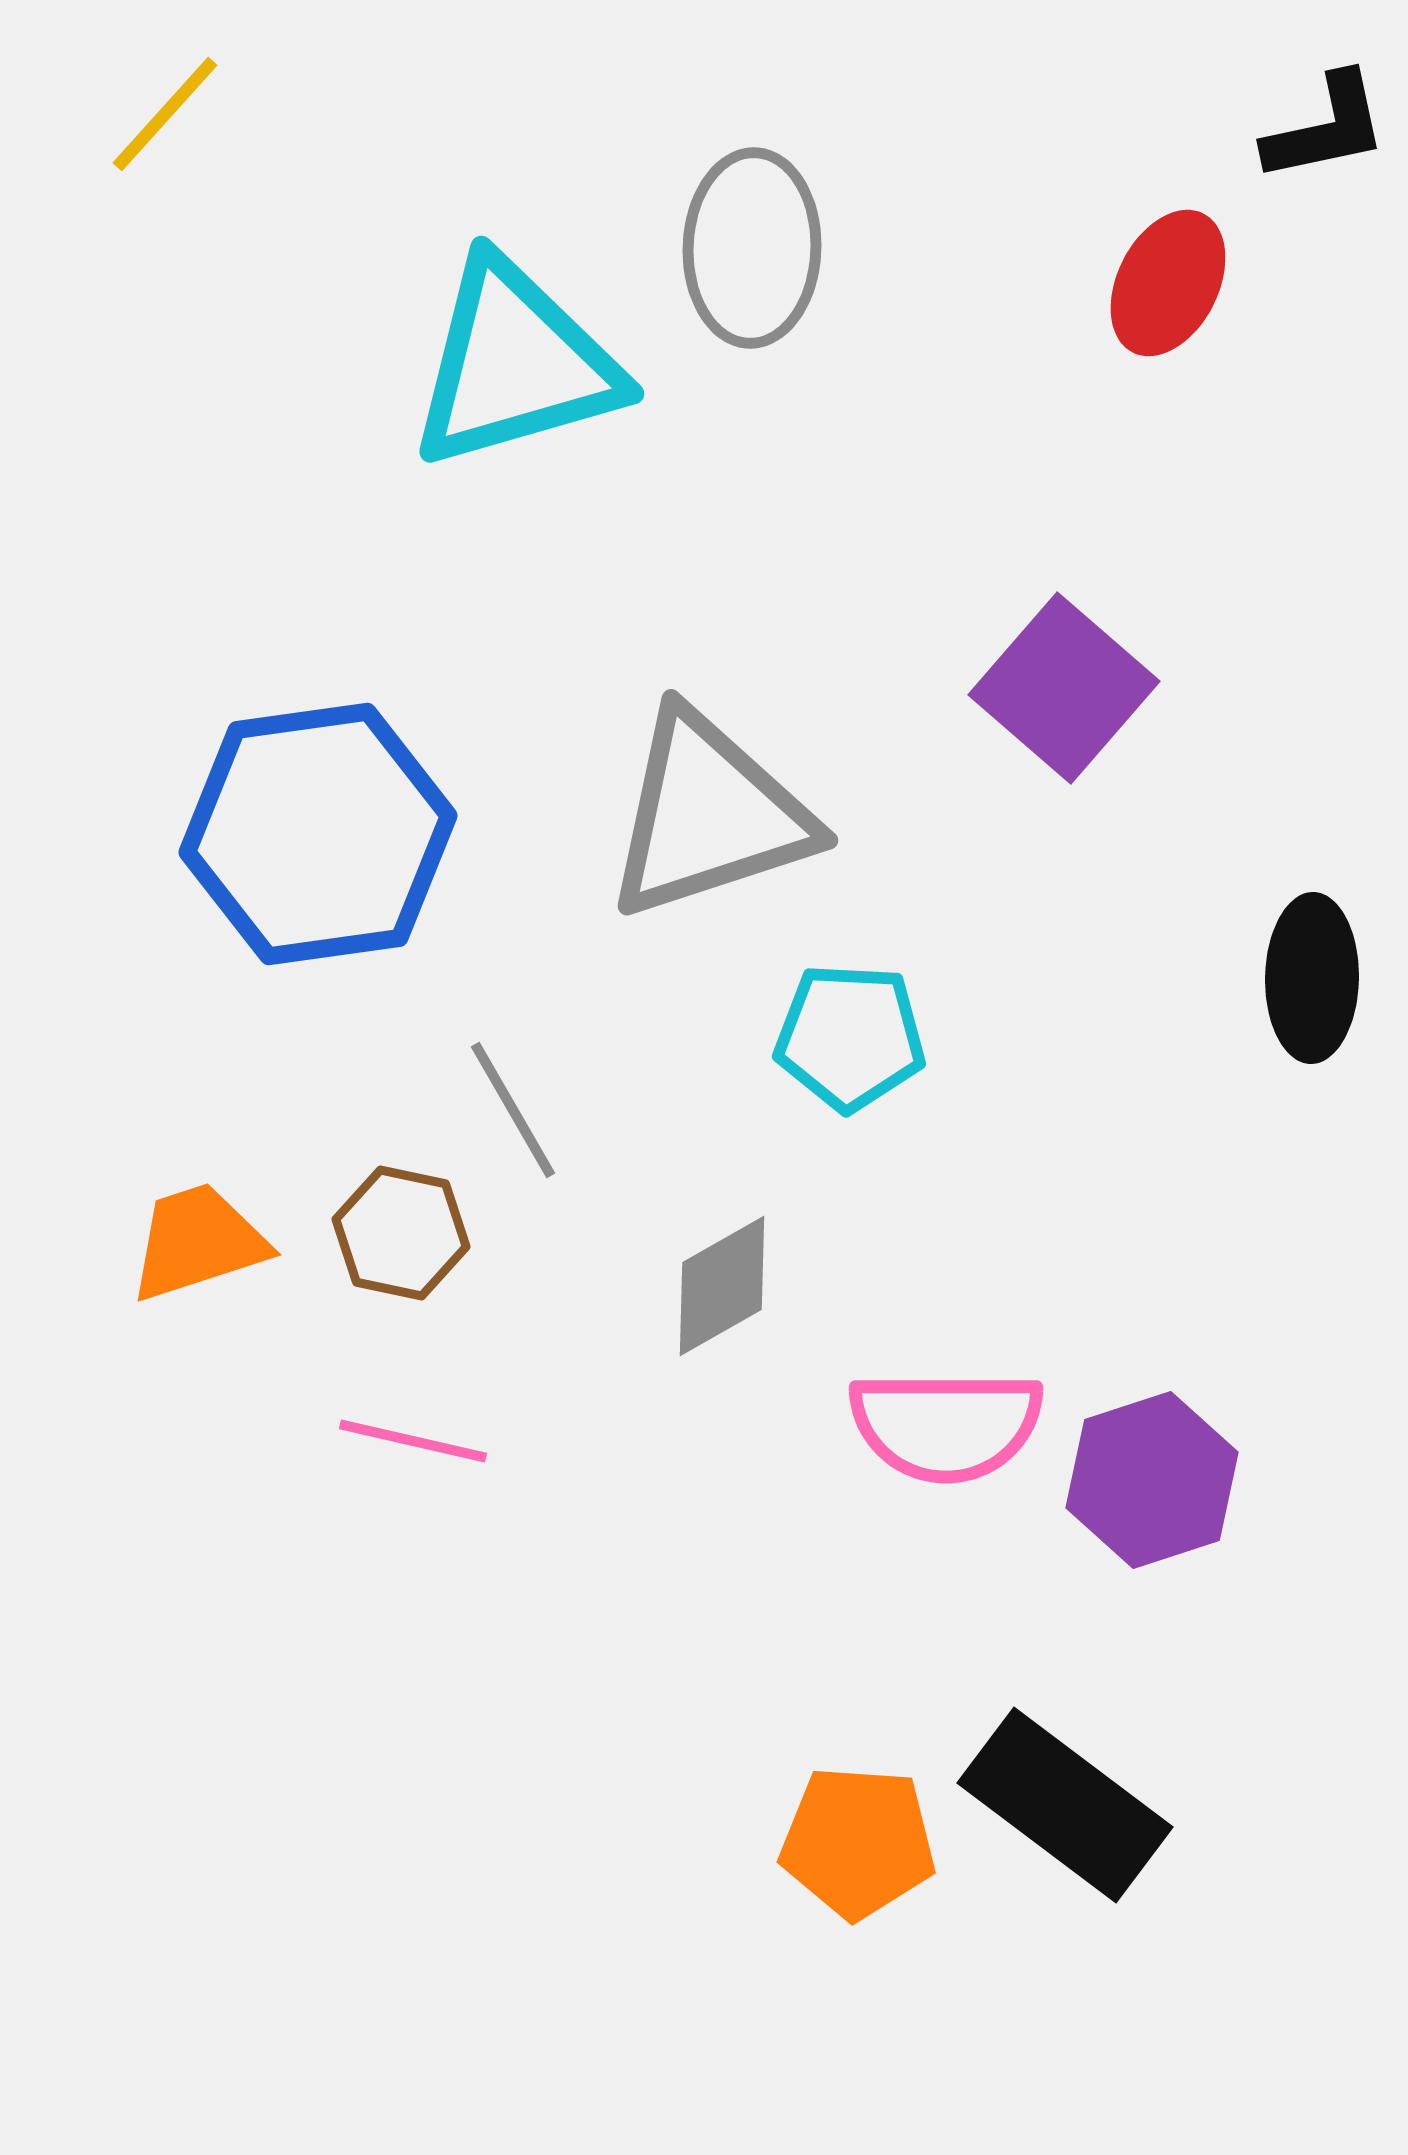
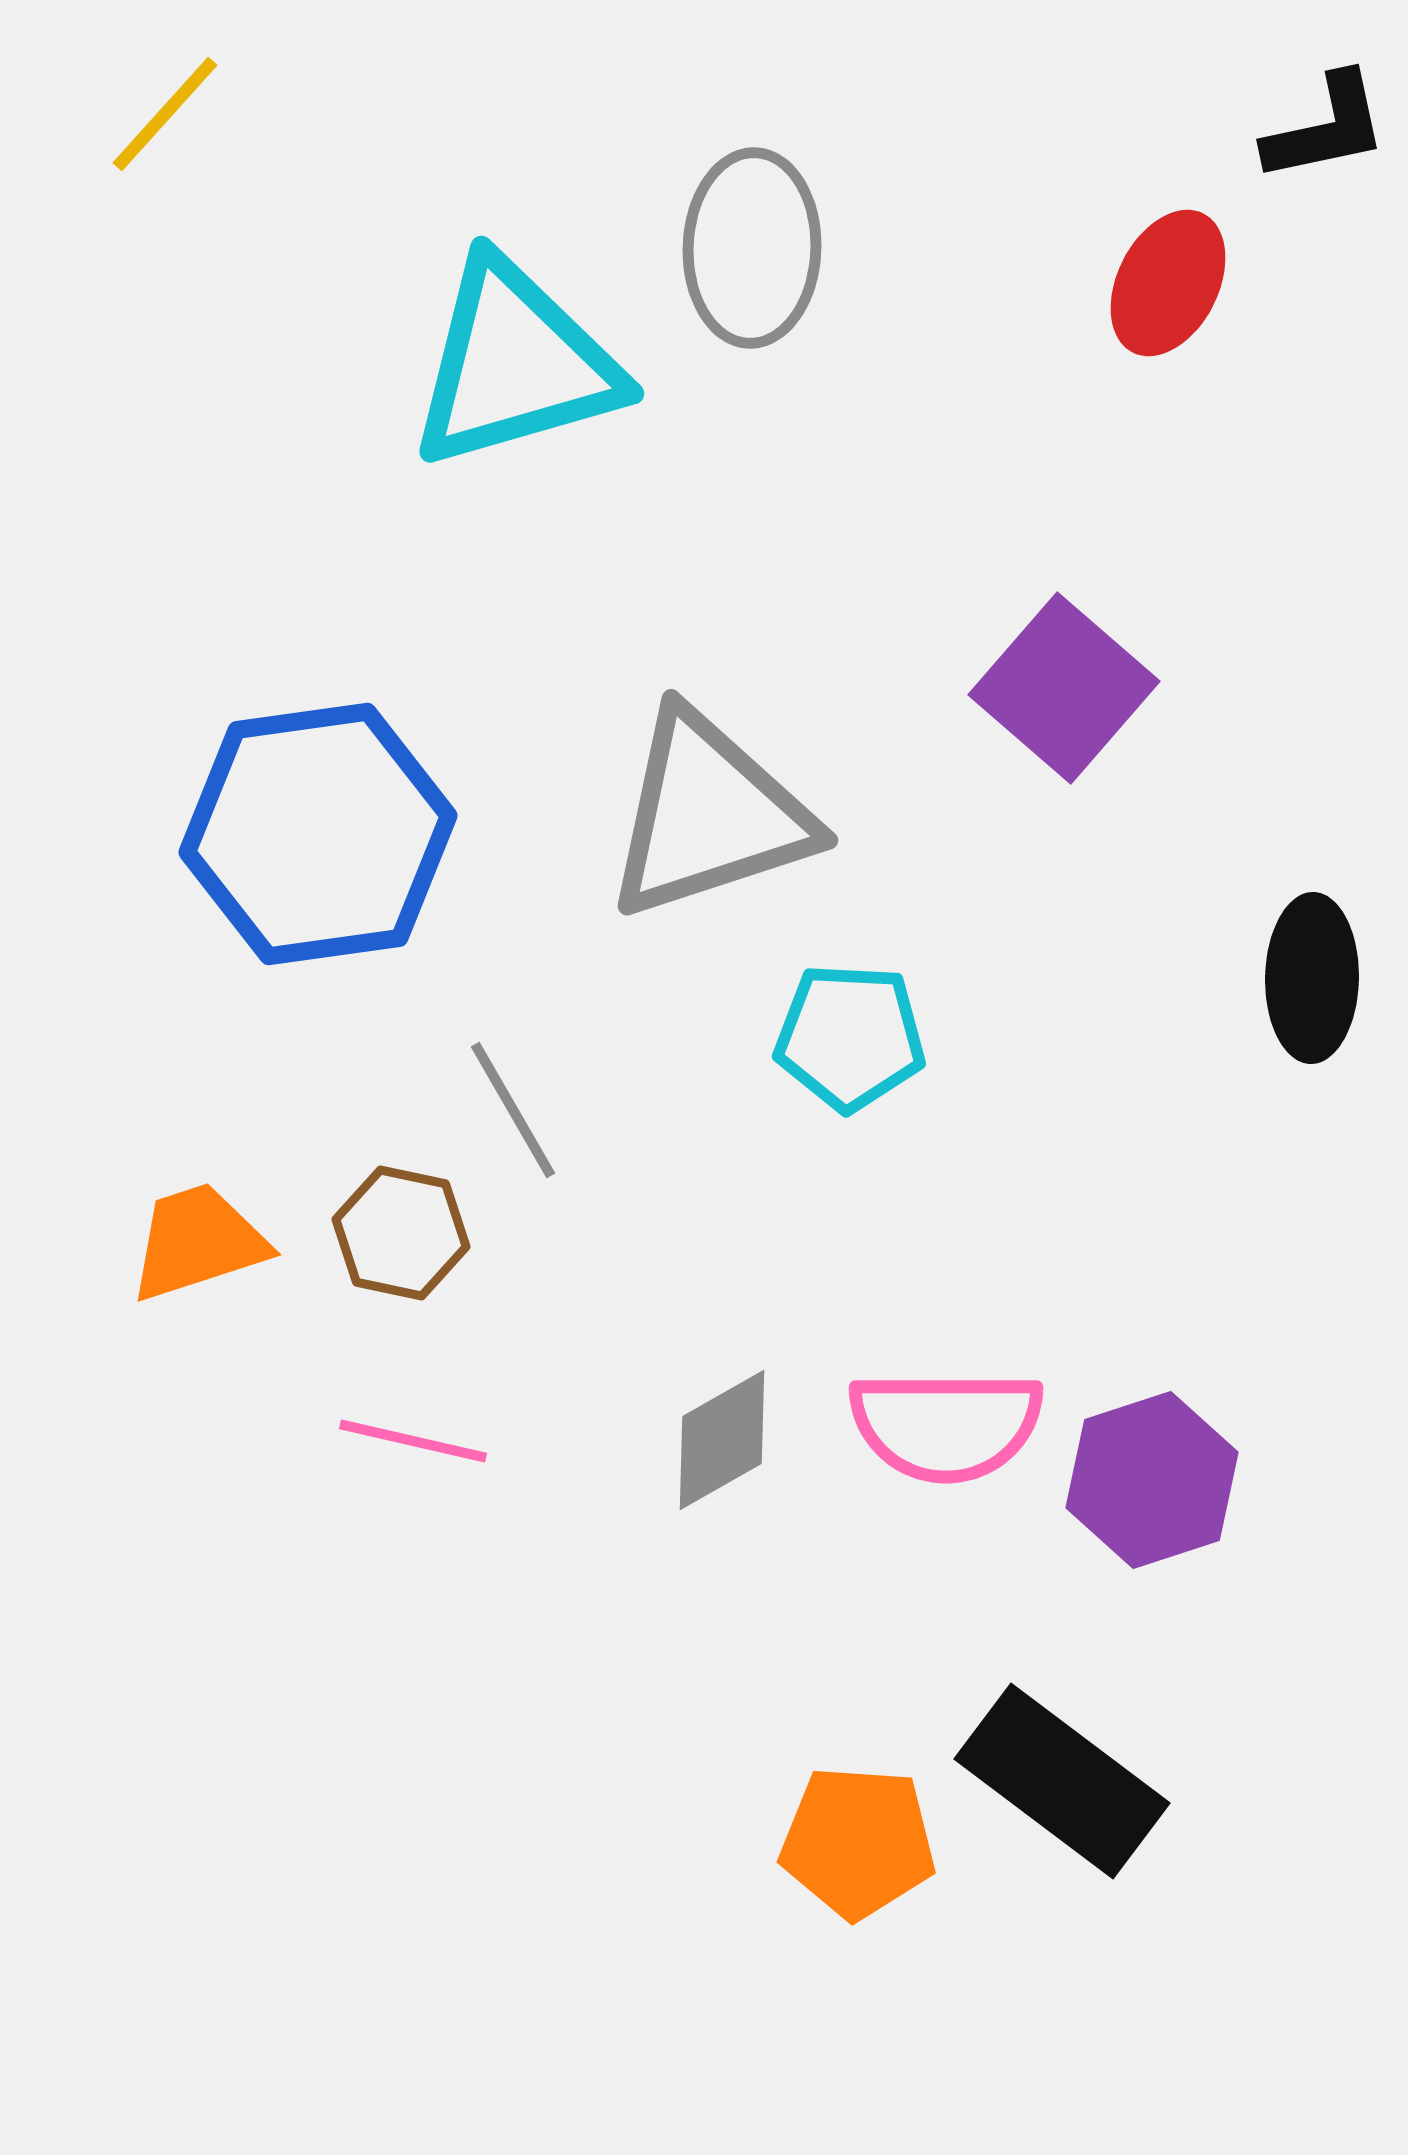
gray diamond: moved 154 px down
black rectangle: moved 3 px left, 24 px up
